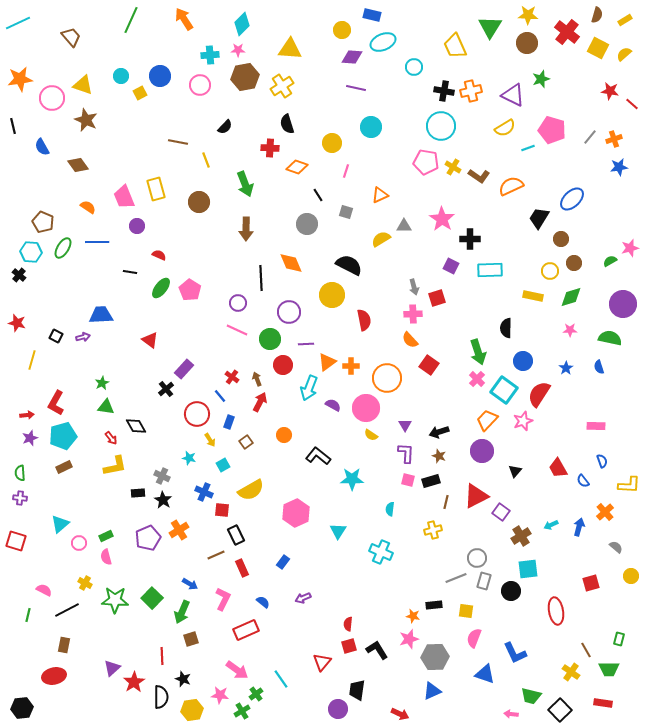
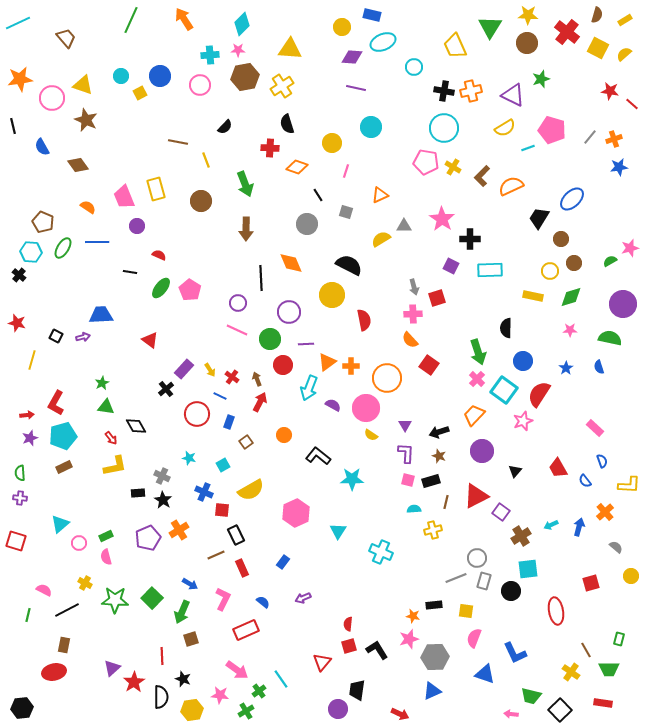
yellow circle at (342, 30): moved 3 px up
brown trapezoid at (71, 37): moved 5 px left, 1 px down
cyan circle at (441, 126): moved 3 px right, 2 px down
brown L-shape at (479, 176): moved 3 px right; rotated 100 degrees clockwise
brown circle at (199, 202): moved 2 px right, 1 px up
blue line at (220, 396): rotated 24 degrees counterclockwise
orange trapezoid at (487, 420): moved 13 px left, 5 px up
pink rectangle at (596, 426): moved 1 px left, 2 px down; rotated 42 degrees clockwise
yellow arrow at (210, 440): moved 70 px up
blue semicircle at (583, 481): moved 2 px right
cyan semicircle at (390, 509): moved 24 px right; rotated 80 degrees clockwise
red ellipse at (54, 676): moved 4 px up
green cross at (256, 694): moved 3 px right, 3 px up
green cross at (242, 711): moved 4 px right
